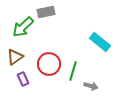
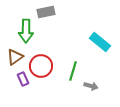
green arrow: moved 3 px right, 4 px down; rotated 45 degrees counterclockwise
red circle: moved 8 px left, 2 px down
